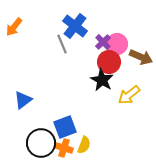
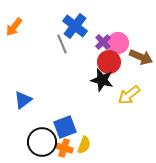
pink circle: moved 1 px right, 1 px up
black star: rotated 15 degrees counterclockwise
black circle: moved 1 px right, 1 px up
